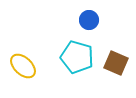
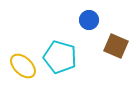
cyan pentagon: moved 17 px left
brown square: moved 17 px up
